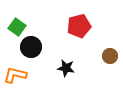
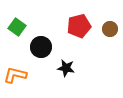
black circle: moved 10 px right
brown circle: moved 27 px up
